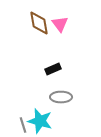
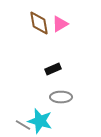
pink triangle: rotated 36 degrees clockwise
gray line: rotated 42 degrees counterclockwise
